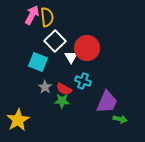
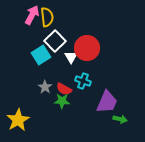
cyan square: moved 3 px right, 7 px up; rotated 36 degrees clockwise
